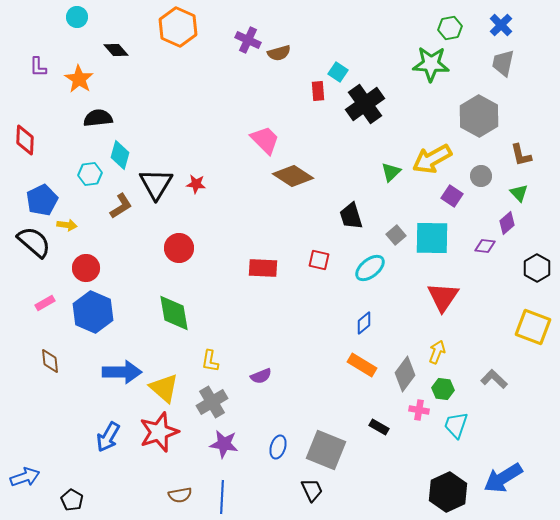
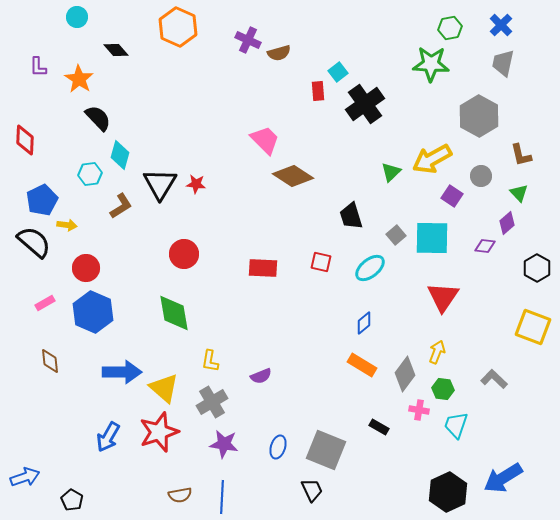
cyan square at (338, 72): rotated 18 degrees clockwise
black semicircle at (98, 118): rotated 52 degrees clockwise
black triangle at (156, 184): moved 4 px right
red circle at (179, 248): moved 5 px right, 6 px down
red square at (319, 260): moved 2 px right, 2 px down
